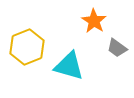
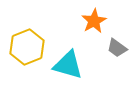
orange star: rotated 10 degrees clockwise
cyan triangle: moved 1 px left, 1 px up
